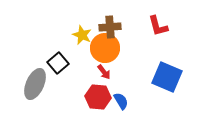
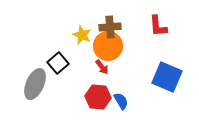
red L-shape: rotated 10 degrees clockwise
orange circle: moved 3 px right, 2 px up
red arrow: moved 2 px left, 5 px up
